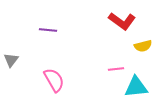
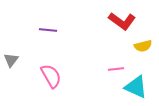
pink semicircle: moved 3 px left, 4 px up
cyan triangle: rotated 30 degrees clockwise
